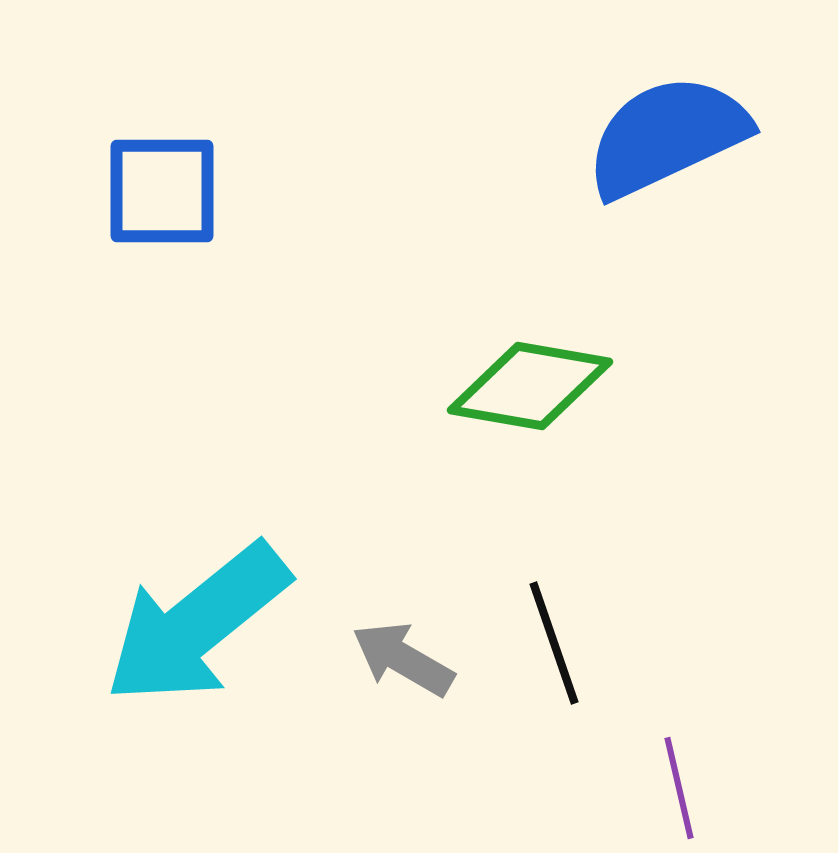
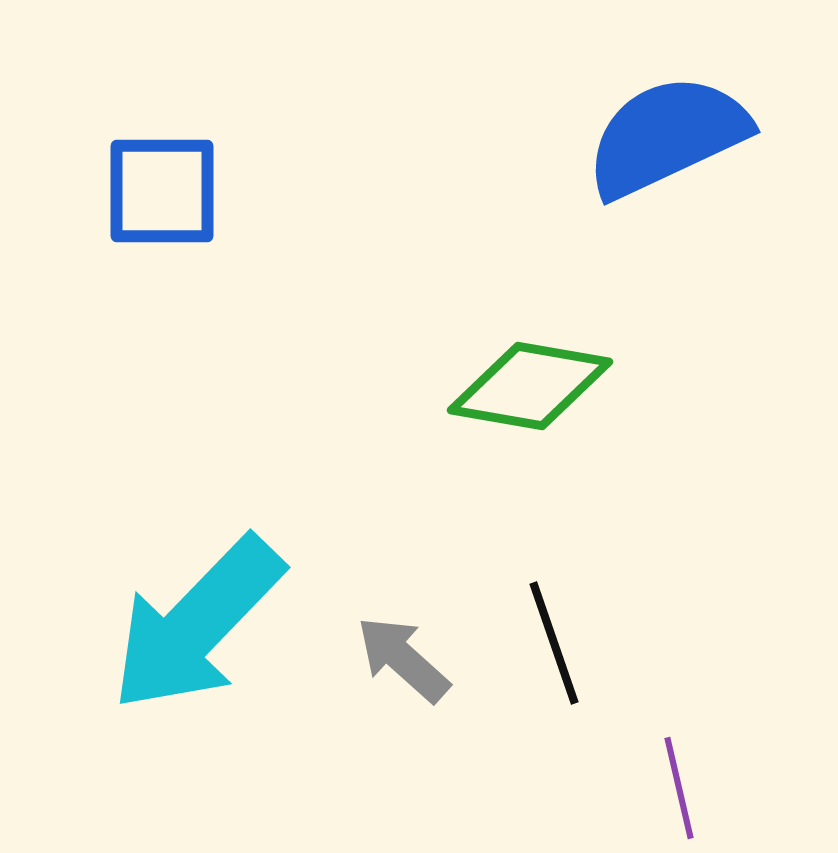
cyan arrow: rotated 7 degrees counterclockwise
gray arrow: rotated 12 degrees clockwise
